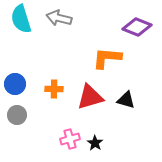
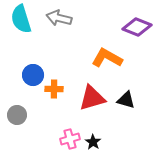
orange L-shape: rotated 24 degrees clockwise
blue circle: moved 18 px right, 9 px up
red triangle: moved 2 px right, 1 px down
black star: moved 2 px left, 1 px up
